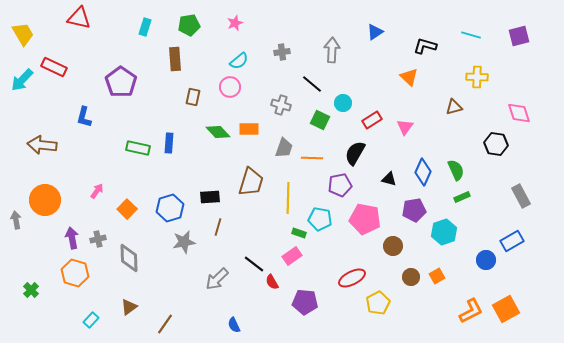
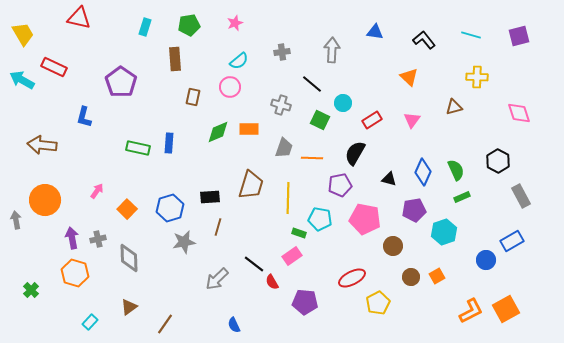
blue triangle at (375, 32): rotated 42 degrees clockwise
black L-shape at (425, 46): moved 1 px left, 6 px up; rotated 35 degrees clockwise
cyan arrow at (22, 80): rotated 75 degrees clockwise
pink triangle at (405, 127): moved 7 px right, 7 px up
green diamond at (218, 132): rotated 70 degrees counterclockwise
black hexagon at (496, 144): moved 2 px right, 17 px down; rotated 20 degrees clockwise
brown trapezoid at (251, 182): moved 3 px down
cyan rectangle at (91, 320): moved 1 px left, 2 px down
